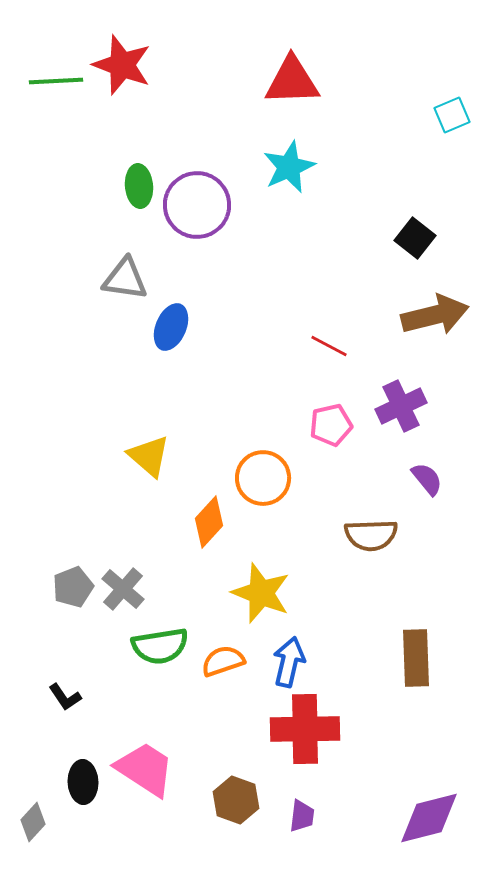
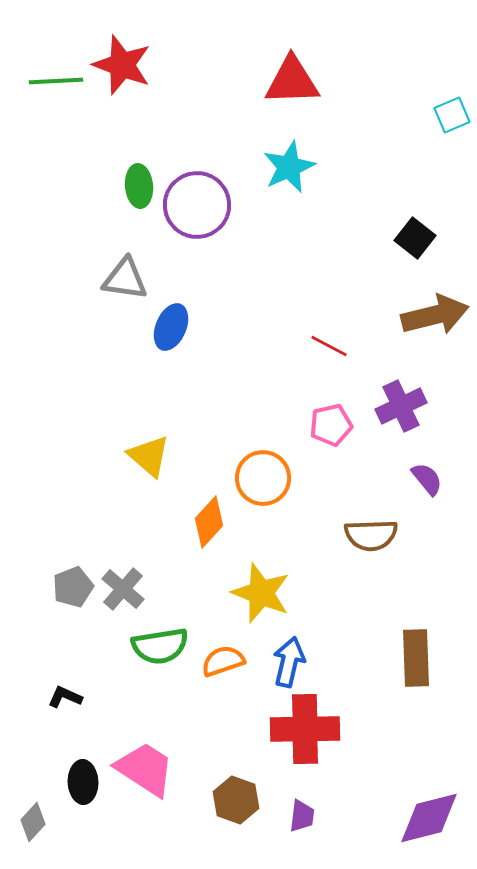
black L-shape: rotated 148 degrees clockwise
